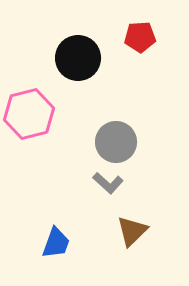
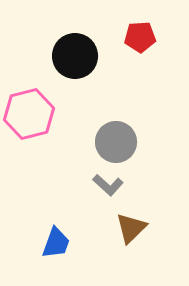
black circle: moved 3 px left, 2 px up
gray L-shape: moved 2 px down
brown triangle: moved 1 px left, 3 px up
